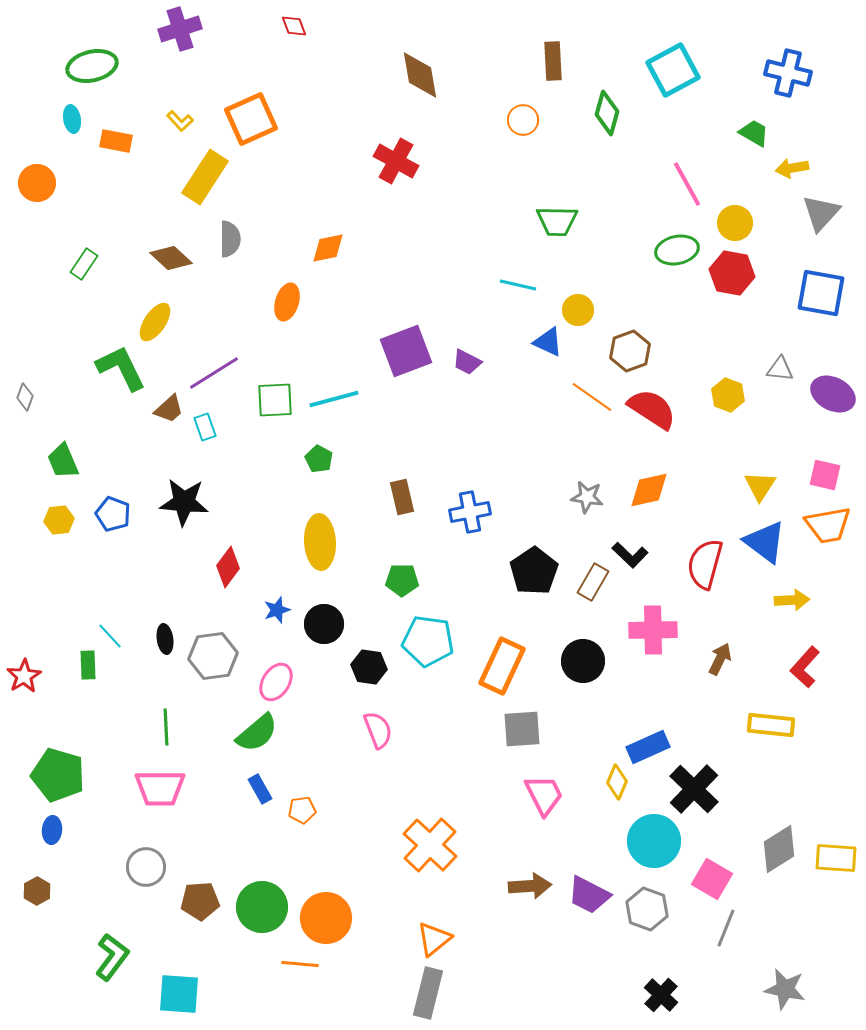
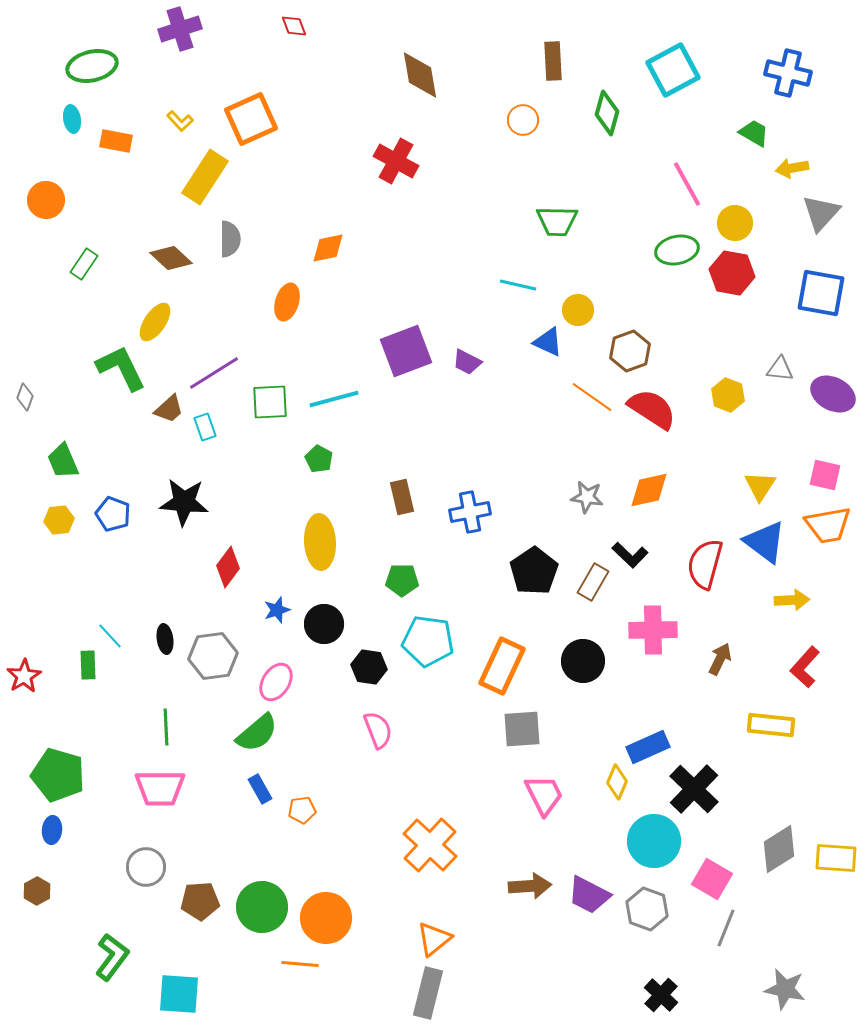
orange circle at (37, 183): moved 9 px right, 17 px down
green square at (275, 400): moved 5 px left, 2 px down
